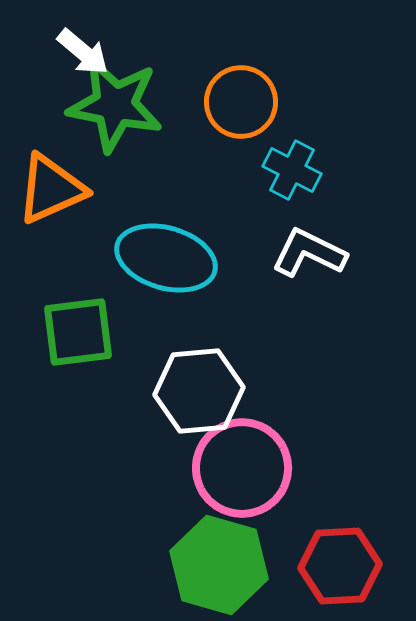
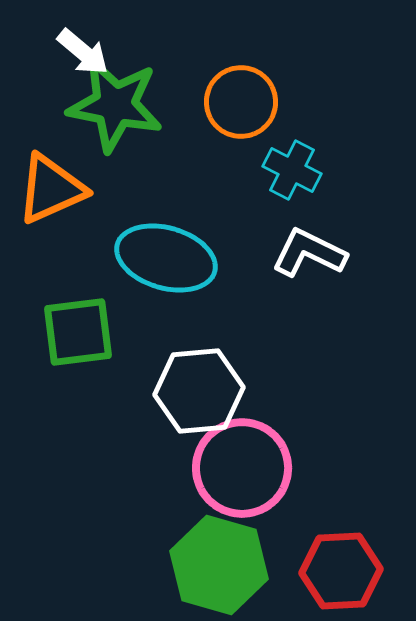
red hexagon: moved 1 px right, 5 px down
